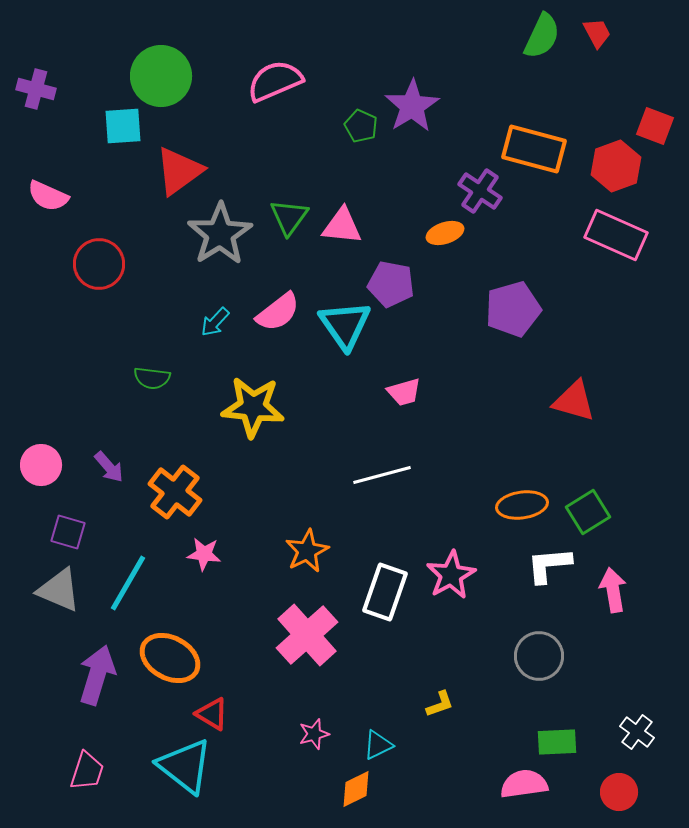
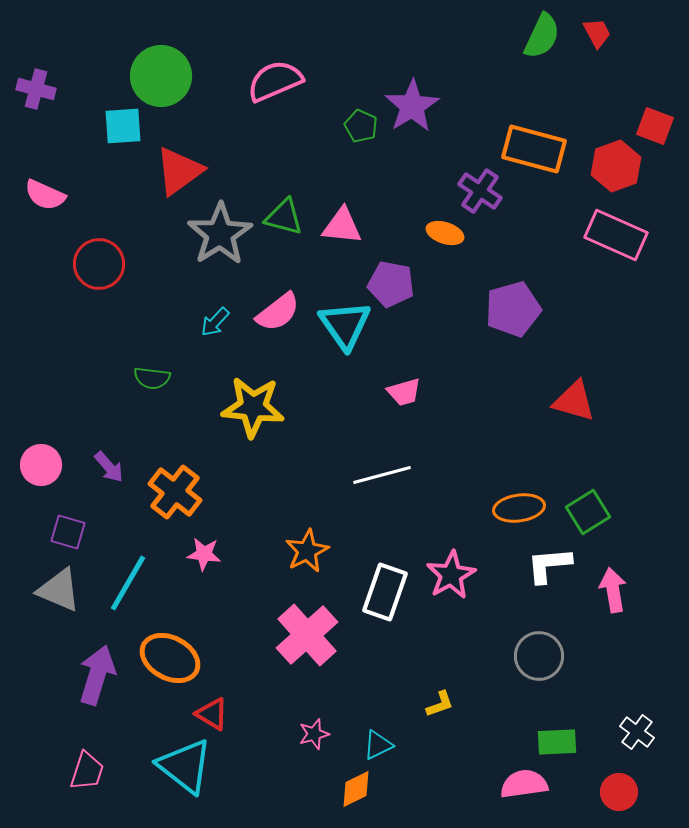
pink semicircle at (48, 196): moved 3 px left, 1 px up
green triangle at (289, 217): moved 5 px left; rotated 51 degrees counterclockwise
orange ellipse at (445, 233): rotated 36 degrees clockwise
orange ellipse at (522, 505): moved 3 px left, 3 px down
